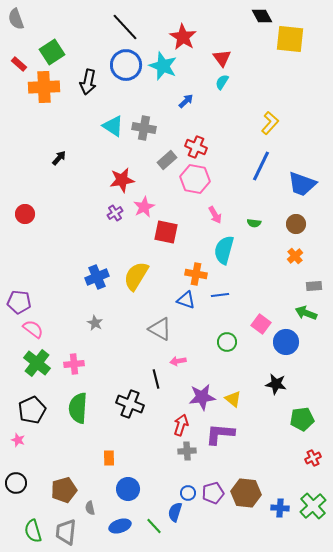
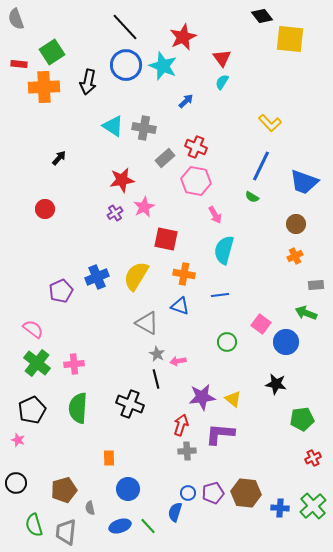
black diamond at (262, 16): rotated 10 degrees counterclockwise
red star at (183, 37): rotated 16 degrees clockwise
red rectangle at (19, 64): rotated 35 degrees counterclockwise
yellow L-shape at (270, 123): rotated 95 degrees clockwise
gray rectangle at (167, 160): moved 2 px left, 2 px up
pink hexagon at (195, 179): moved 1 px right, 2 px down
blue trapezoid at (302, 184): moved 2 px right, 2 px up
red circle at (25, 214): moved 20 px right, 5 px up
green semicircle at (254, 223): moved 2 px left, 26 px up; rotated 24 degrees clockwise
red square at (166, 232): moved 7 px down
orange cross at (295, 256): rotated 14 degrees clockwise
orange cross at (196, 274): moved 12 px left
gray rectangle at (314, 286): moved 2 px right, 1 px up
blue triangle at (186, 300): moved 6 px left, 6 px down
purple pentagon at (19, 302): moved 42 px right, 11 px up; rotated 30 degrees counterclockwise
gray star at (95, 323): moved 62 px right, 31 px down
gray triangle at (160, 329): moved 13 px left, 6 px up
green line at (154, 526): moved 6 px left
green semicircle at (33, 531): moved 1 px right, 6 px up
